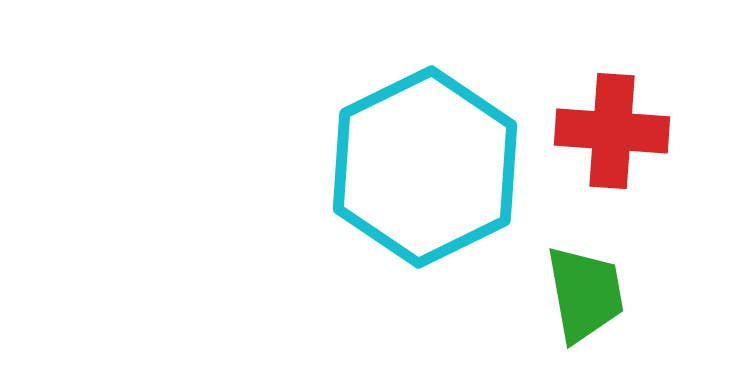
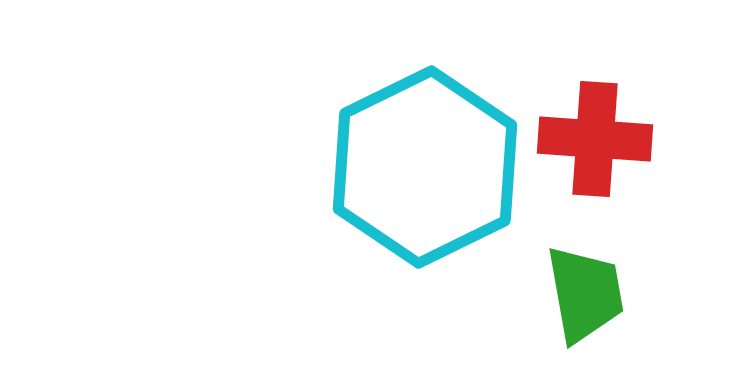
red cross: moved 17 px left, 8 px down
